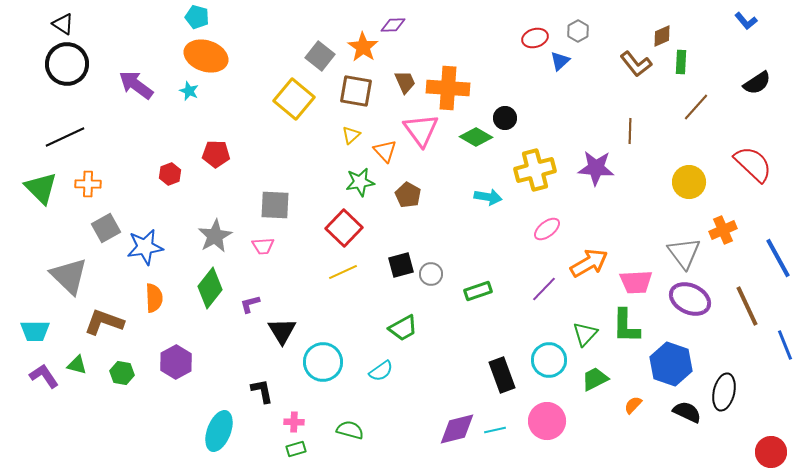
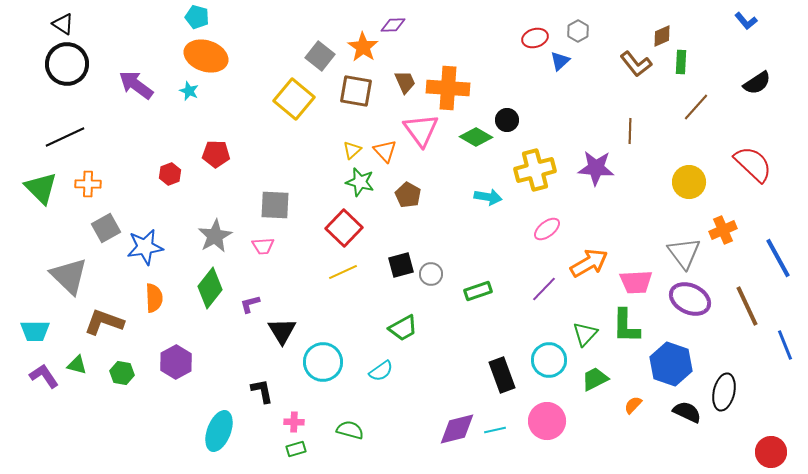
black circle at (505, 118): moved 2 px right, 2 px down
yellow triangle at (351, 135): moved 1 px right, 15 px down
green star at (360, 182): rotated 24 degrees clockwise
